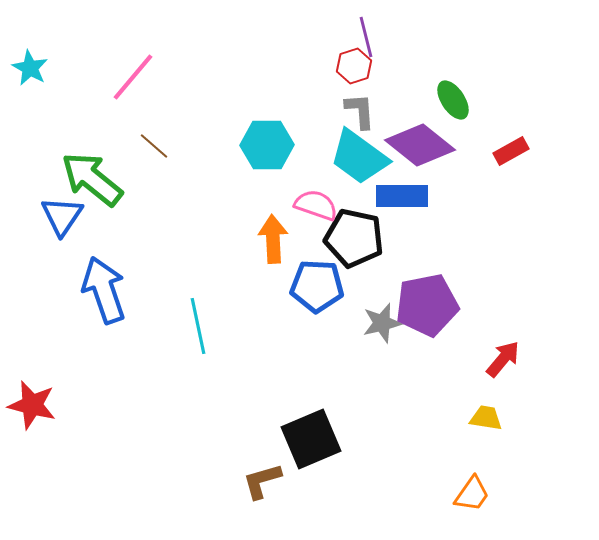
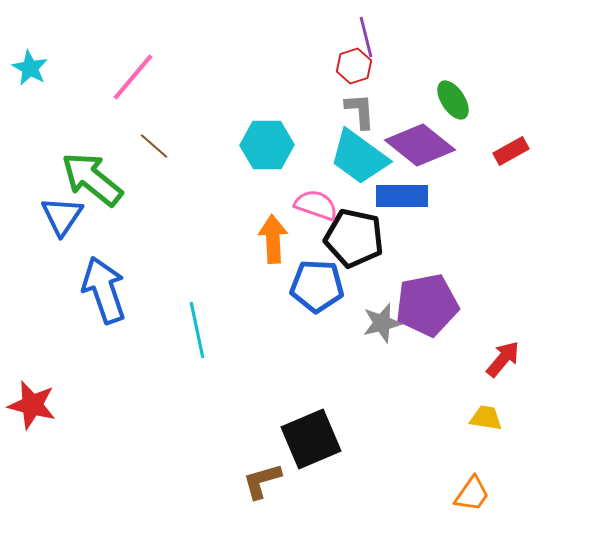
cyan line: moved 1 px left, 4 px down
